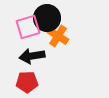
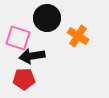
pink square: moved 10 px left, 11 px down; rotated 35 degrees clockwise
orange cross: moved 20 px right
red pentagon: moved 3 px left, 3 px up
